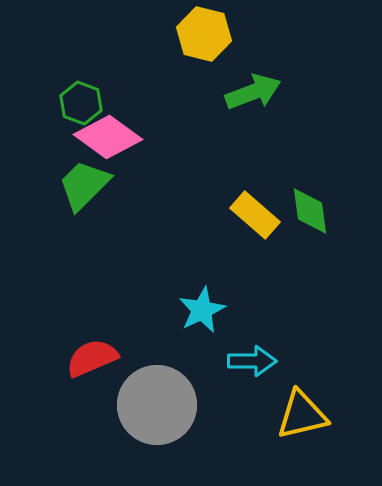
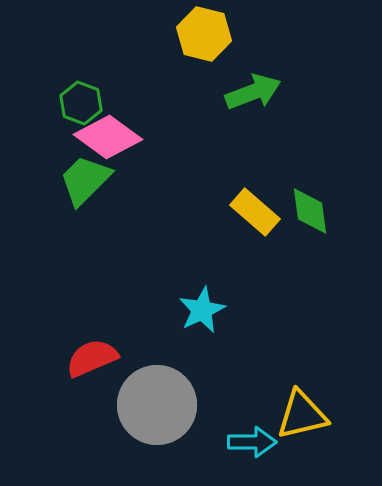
green trapezoid: moved 1 px right, 5 px up
yellow rectangle: moved 3 px up
cyan arrow: moved 81 px down
